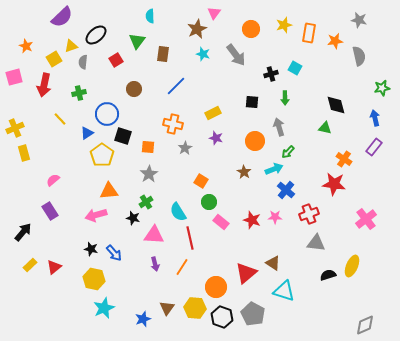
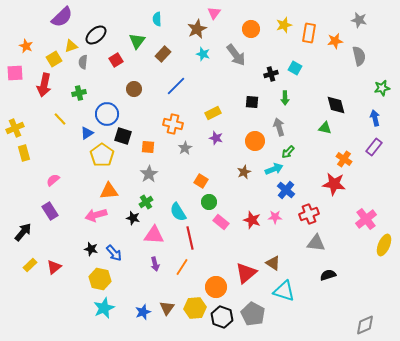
cyan semicircle at (150, 16): moved 7 px right, 3 px down
brown rectangle at (163, 54): rotated 35 degrees clockwise
pink square at (14, 77): moved 1 px right, 4 px up; rotated 12 degrees clockwise
brown star at (244, 172): rotated 16 degrees clockwise
yellow ellipse at (352, 266): moved 32 px right, 21 px up
yellow hexagon at (94, 279): moved 6 px right
yellow hexagon at (195, 308): rotated 10 degrees counterclockwise
blue star at (143, 319): moved 7 px up
